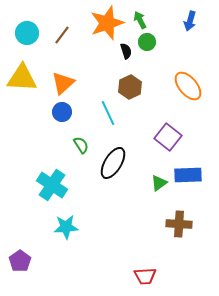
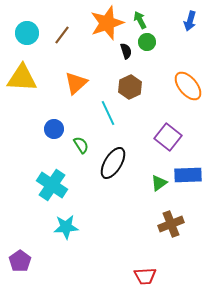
orange triangle: moved 13 px right
blue circle: moved 8 px left, 17 px down
brown cross: moved 8 px left; rotated 25 degrees counterclockwise
